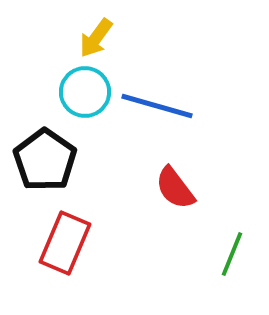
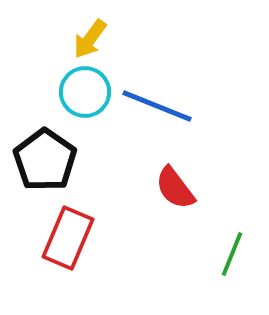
yellow arrow: moved 6 px left, 1 px down
blue line: rotated 6 degrees clockwise
red rectangle: moved 3 px right, 5 px up
